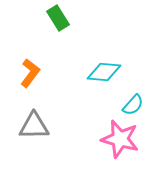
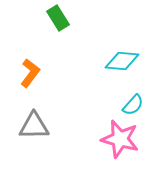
cyan diamond: moved 18 px right, 11 px up
